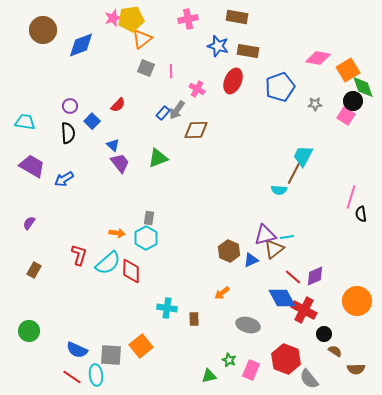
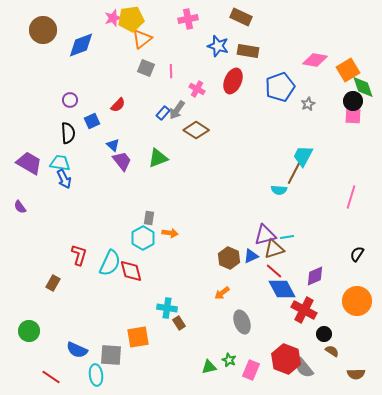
brown rectangle at (237, 17): moved 4 px right; rotated 15 degrees clockwise
pink diamond at (318, 58): moved 3 px left, 2 px down
gray star at (315, 104): moved 7 px left; rotated 24 degrees counterclockwise
purple circle at (70, 106): moved 6 px up
pink square at (346, 116): moved 7 px right; rotated 30 degrees counterclockwise
blue square at (92, 121): rotated 21 degrees clockwise
cyan trapezoid at (25, 122): moved 35 px right, 41 px down
brown diamond at (196, 130): rotated 35 degrees clockwise
purple trapezoid at (120, 163): moved 2 px right, 2 px up
purple trapezoid at (32, 166): moved 3 px left, 3 px up
blue arrow at (64, 179): rotated 84 degrees counterclockwise
black semicircle at (361, 214): moved 4 px left, 40 px down; rotated 42 degrees clockwise
purple semicircle at (29, 223): moved 9 px left, 16 px up; rotated 72 degrees counterclockwise
orange arrow at (117, 233): moved 53 px right
cyan hexagon at (146, 238): moved 3 px left
brown triangle at (274, 249): rotated 20 degrees clockwise
brown hexagon at (229, 251): moved 7 px down
blue triangle at (251, 260): moved 4 px up
cyan semicircle at (108, 263): moved 2 px right; rotated 24 degrees counterclockwise
brown rectangle at (34, 270): moved 19 px right, 13 px down
red diamond at (131, 271): rotated 15 degrees counterclockwise
red line at (293, 277): moved 19 px left, 6 px up
blue diamond at (282, 298): moved 9 px up
brown rectangle at (194, 319): moved 15 px left, 4 px down; rotated 32 degrees counterclockwise
gray ellipse at (248, 325): moved 6 px left, 3 px up; rotated 55 degrees clockwise
orange square at (141, 346): moved 3 px left, 9 px up; rotated 30 degrees clockwise
brown semicircle at (335, 351): moved 3 px left
brown semicircle at (356, 369): moved 5 px down
green triangle at (209, 376): moved 9 px up
red line at (72, 377): moved 21 px left
gray semicircle at (309, 379): moved 5 px left, 11 px up
